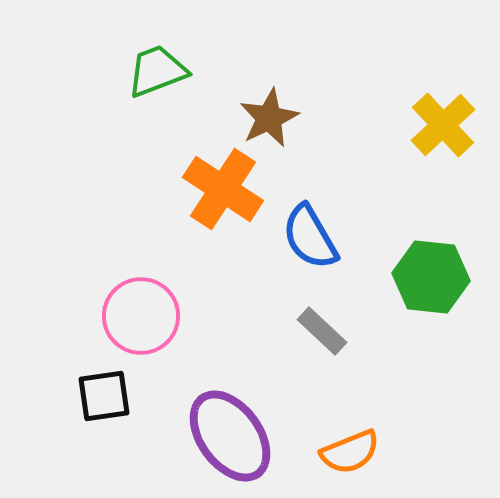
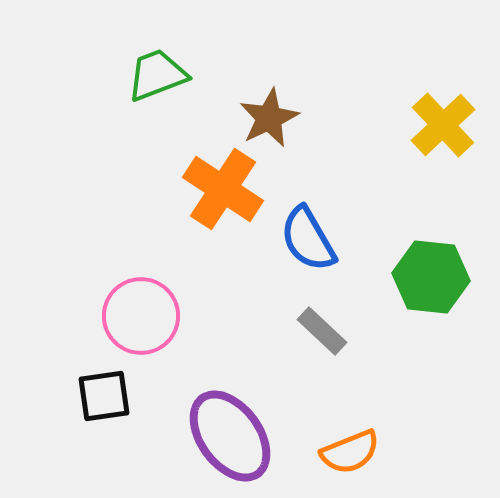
green trapezoid: moved 4 px down
blue semicircle: moved 2 px left, 2 px down
